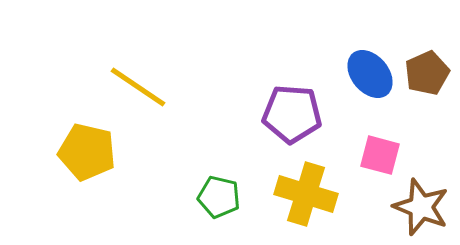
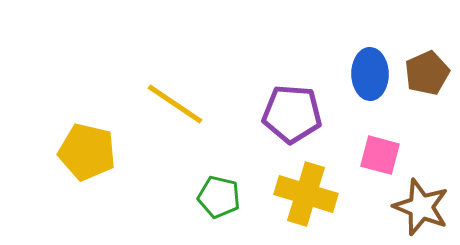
blue ellipse: rotated 39 degrees clockwise
yellow line: moved 37 px right, 17 px down
